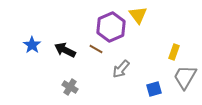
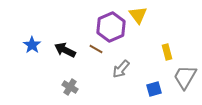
yellow rectangle: moved 7 px left; rotated 35 degrees counterclockwise
